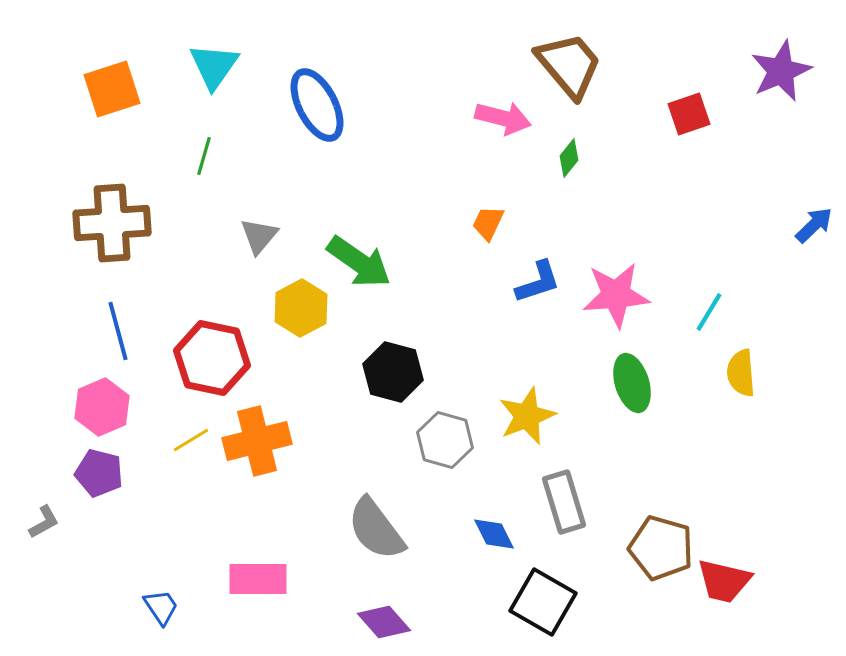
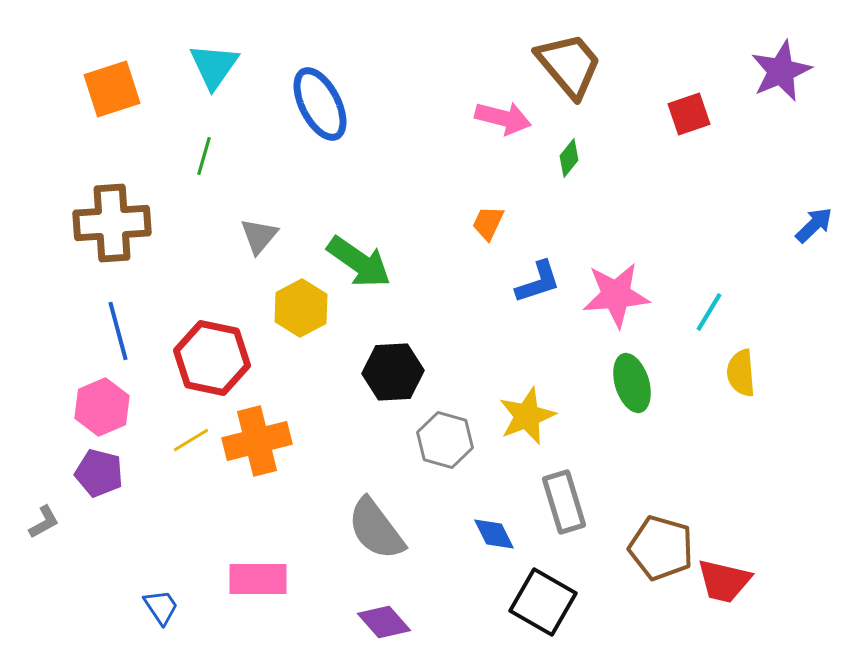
blue ellipse: moved 3 px right, 1 px up
black hexagon: rotated 18 degrees counterclockwise
